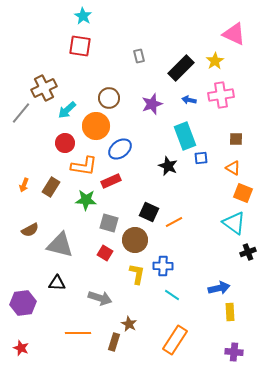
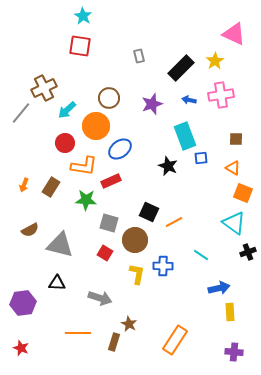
cyan line at (172, 295): moved 29 px right, 40 px up
